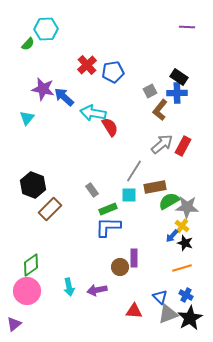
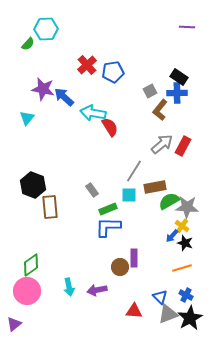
brown rectangle at (50, 209): moved 2 px up; rotated 50 degrees counterclockwise
